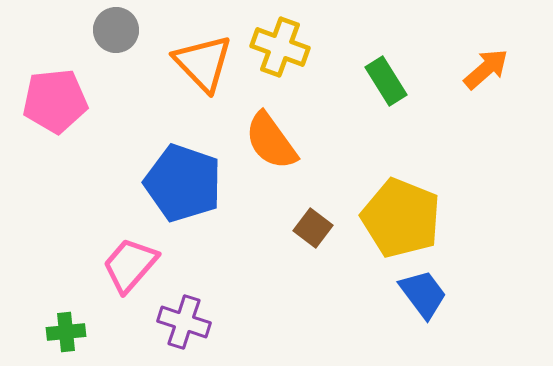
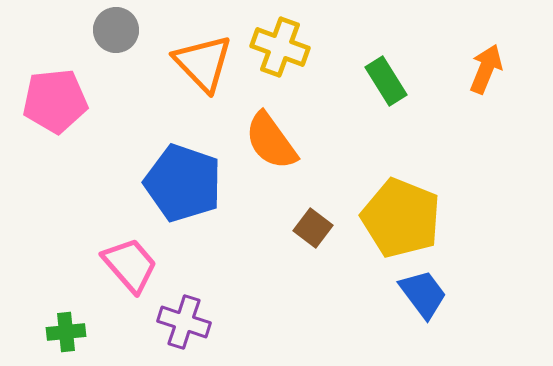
orange arrow: rotated 27 degrees counterclockwise
pink trapezoid: rotated 98 degrees clockwise
